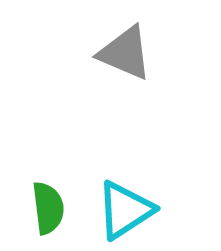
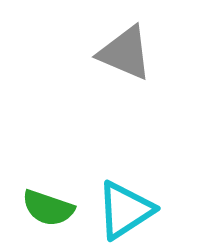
green semicircle: rotated 116 degrees clockwise
